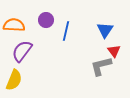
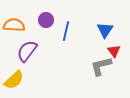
purple semicircle: moved 5 px right
yellow semicircle: rotated 25 degrees clockwise
